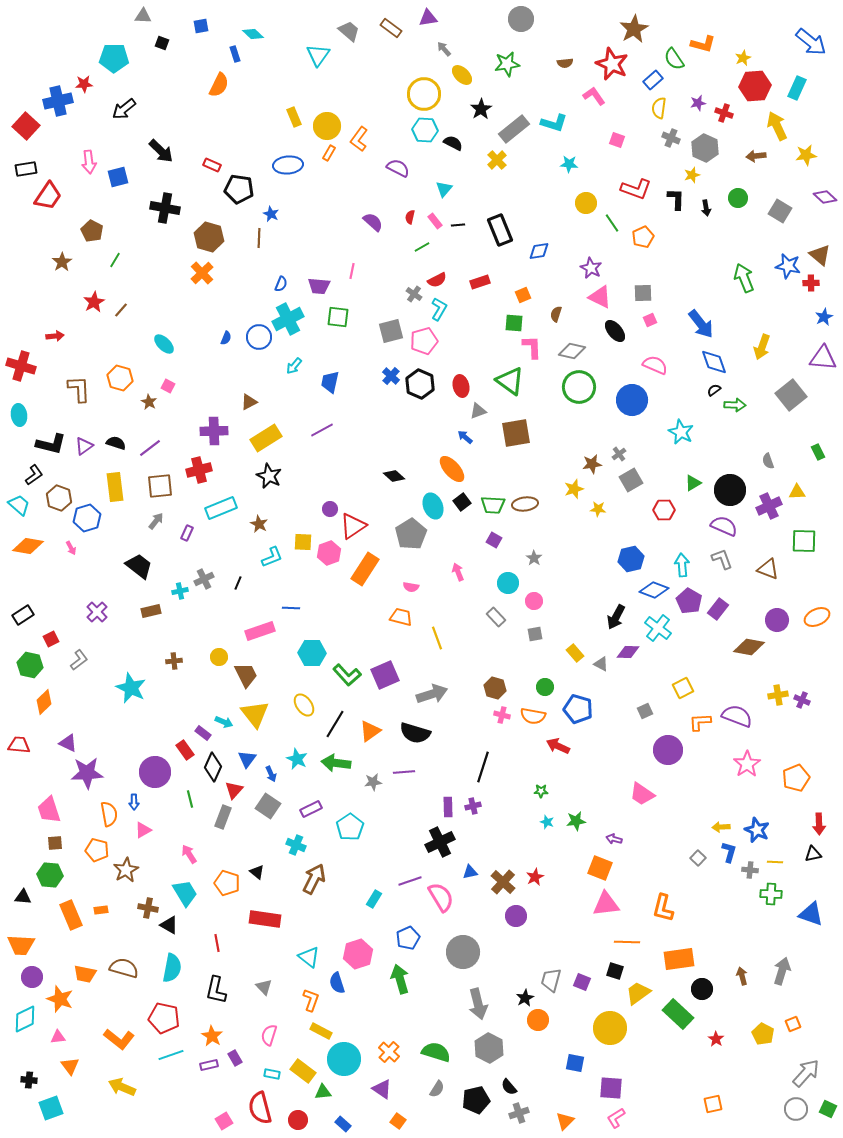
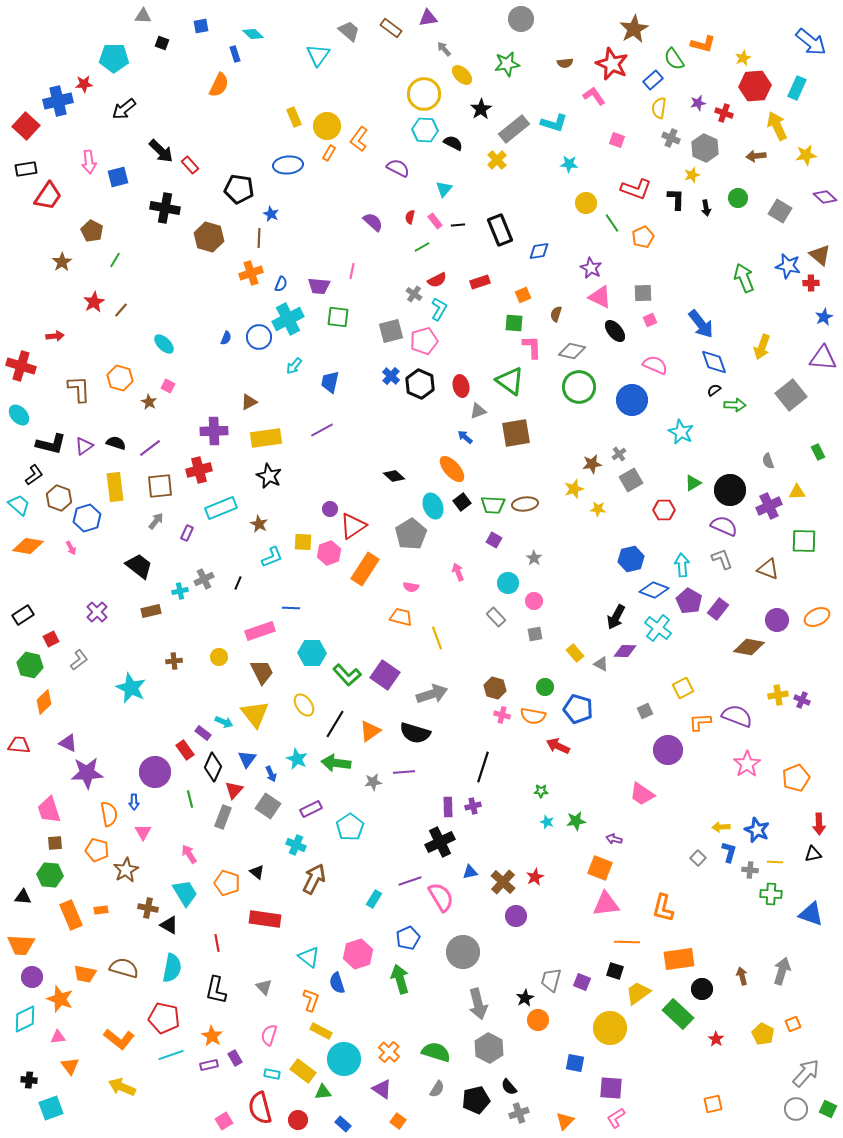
red rectangle at (212, 165): moved 22 px left; rotated 24 degrees clockwise
orange cross at (202, 273): moved 49 px right; rotated 25 degrees clockwise
cyan ellipse at (19, 415): rotated 35 degrees counterclockwise
yellow rectangle at (266, 438): rotated 24 degrees clockwise
purple diamond at (628, 652): moved 3 px left, 1 px up
brown trapezoid at (246, 675): moved 16 px right, 3 px up
purple square at (385, 675): rotated 32 degrees counterclockwise
pink triangle at (143, 830): moved 2 px down; rotated 30 degrees counterclockwise
